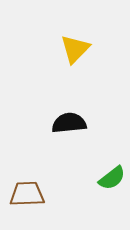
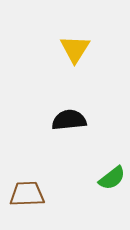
yellow triangle: rotated 12 degrees counterclockwise
black semicircle: moved 3 px up
